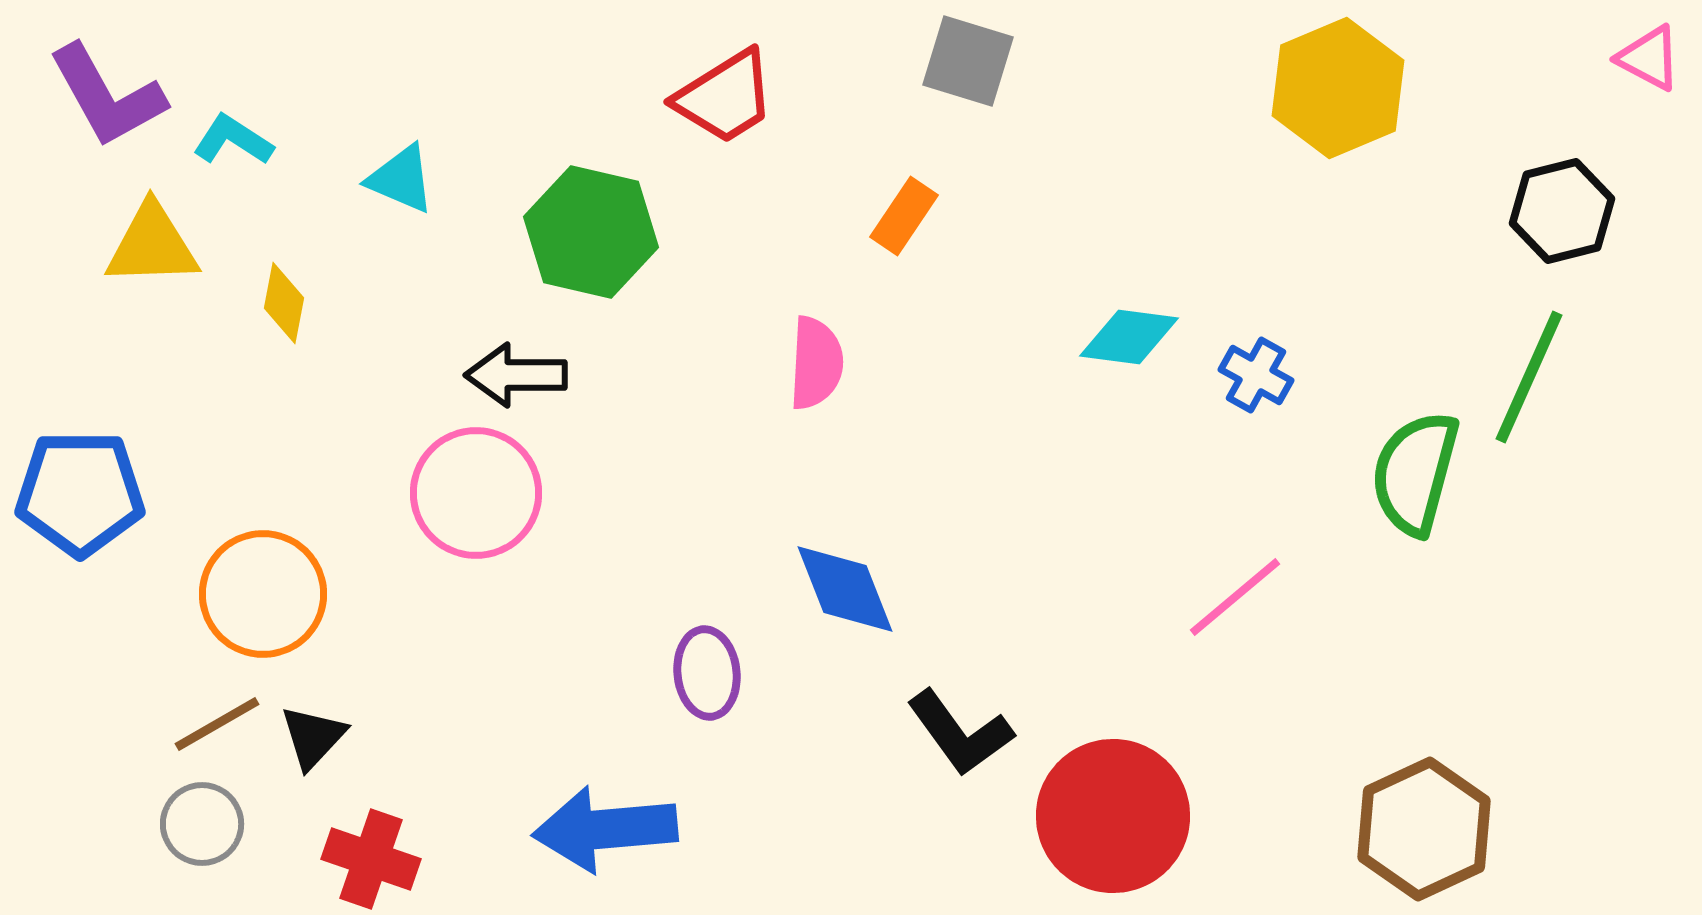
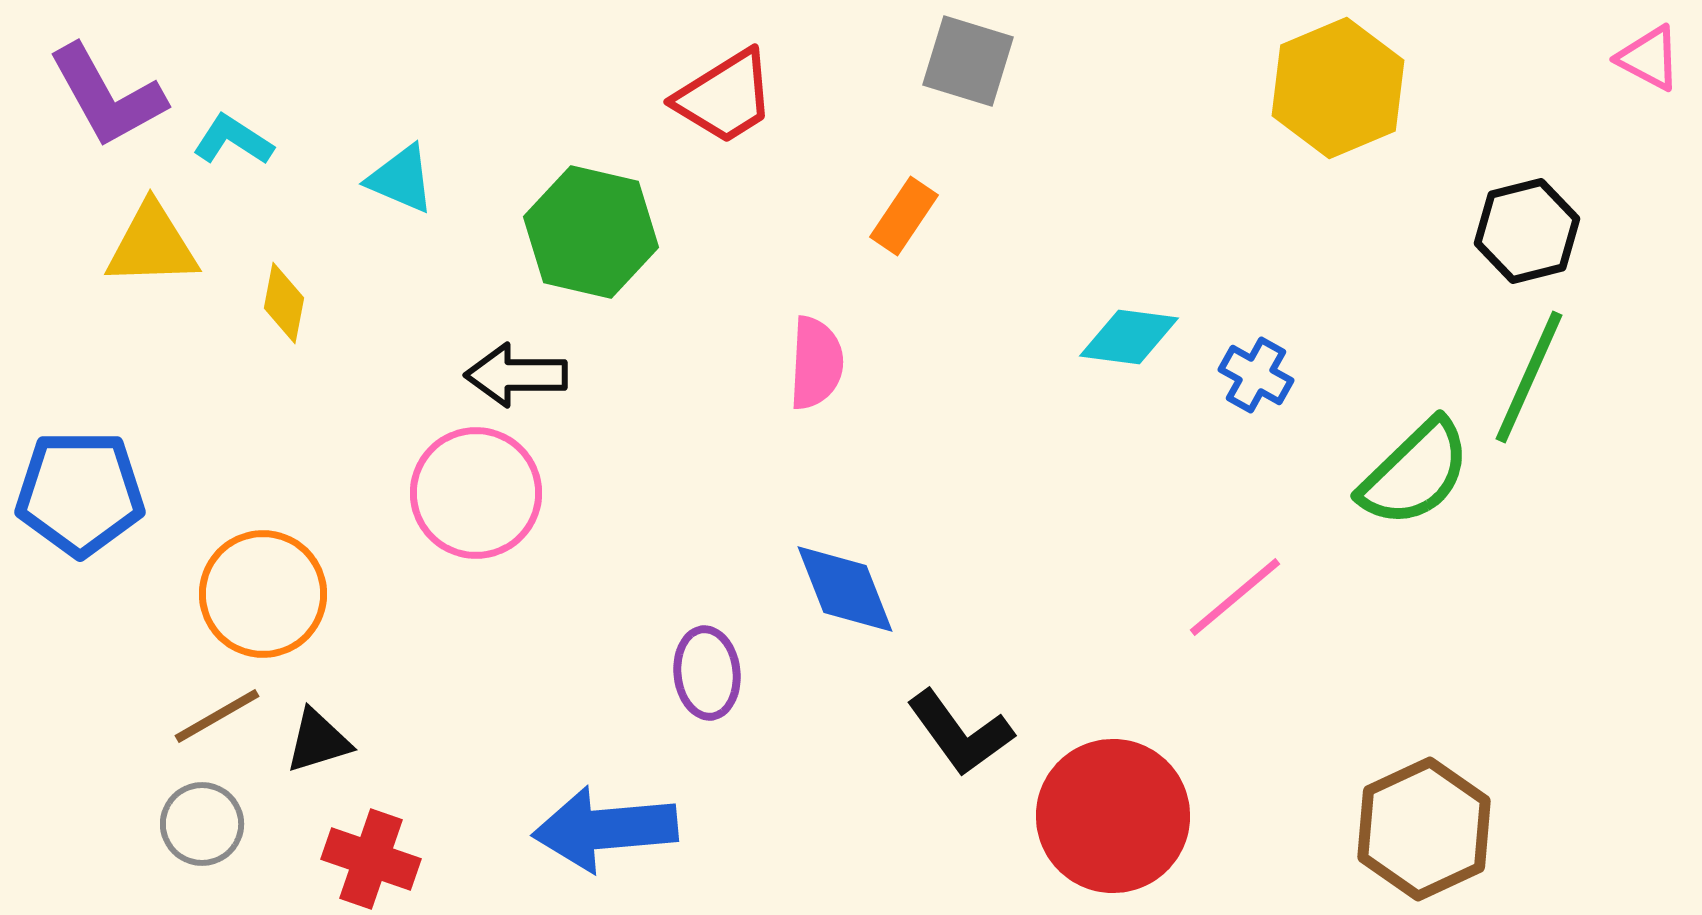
black hexagon: moved 35 px left, 20 px down
green semicircle: rotated 149 degrees counterclockwise
brown line: moved 8 px up
black triangle: moved 5 px right, 4 px down; rotated 30 degrees clockwise
